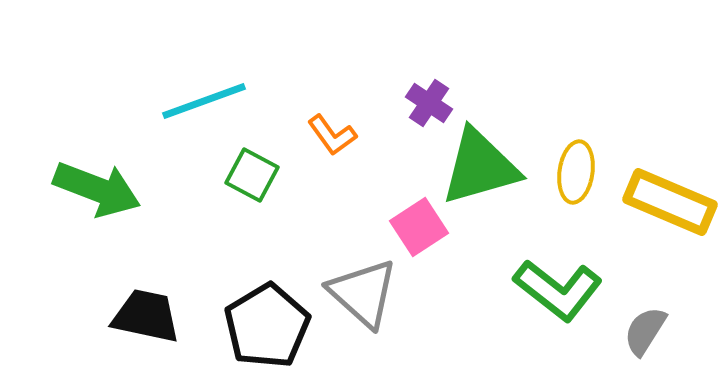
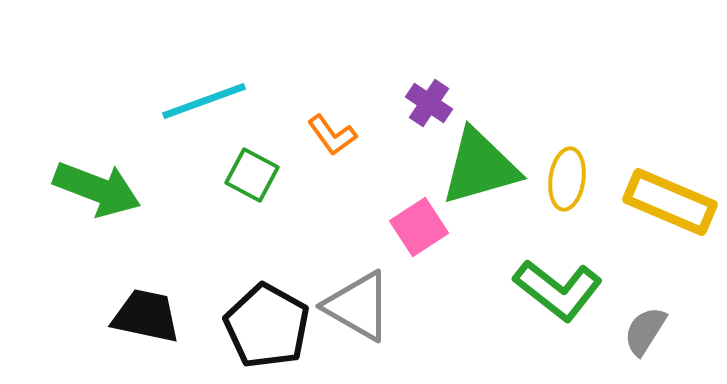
yellow ellipse: moved 9 px left, 7 px down
gray triangle: moved 5 px left, 13 px down; rotated 12 degrees counterclockwise
black pentagon: rotated 12 degrees counterclockwise
